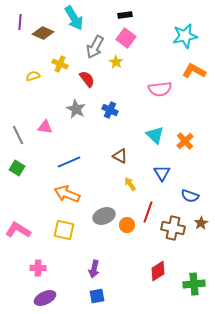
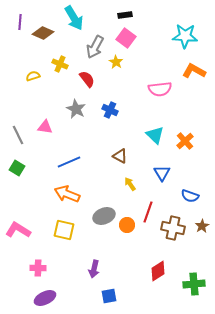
cyan star: rotated 15 degrees clockwise
brown star: moved 1 px right, 3 px down
blue square: moved 12 px right
